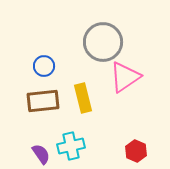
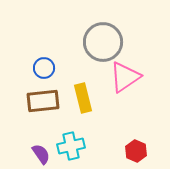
blue circle: moved 2 px down
